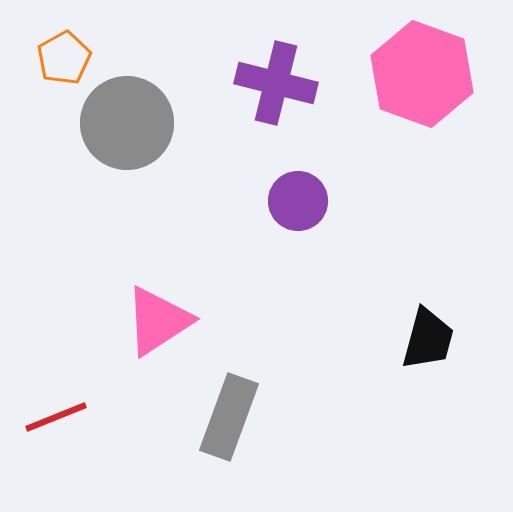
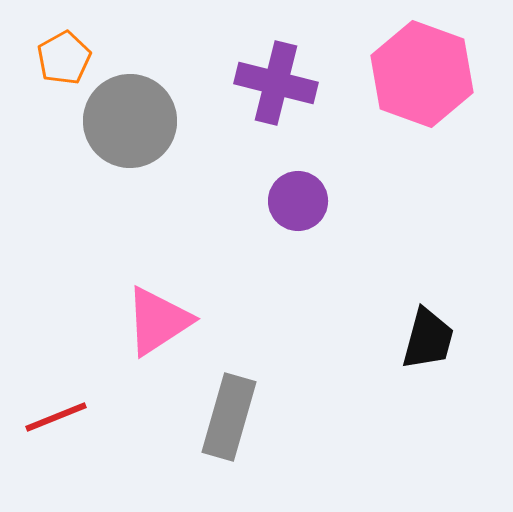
gray circle: moved 3 px right, 2 px up
gray rectangle: rotated 4 degrees counterclockwise
